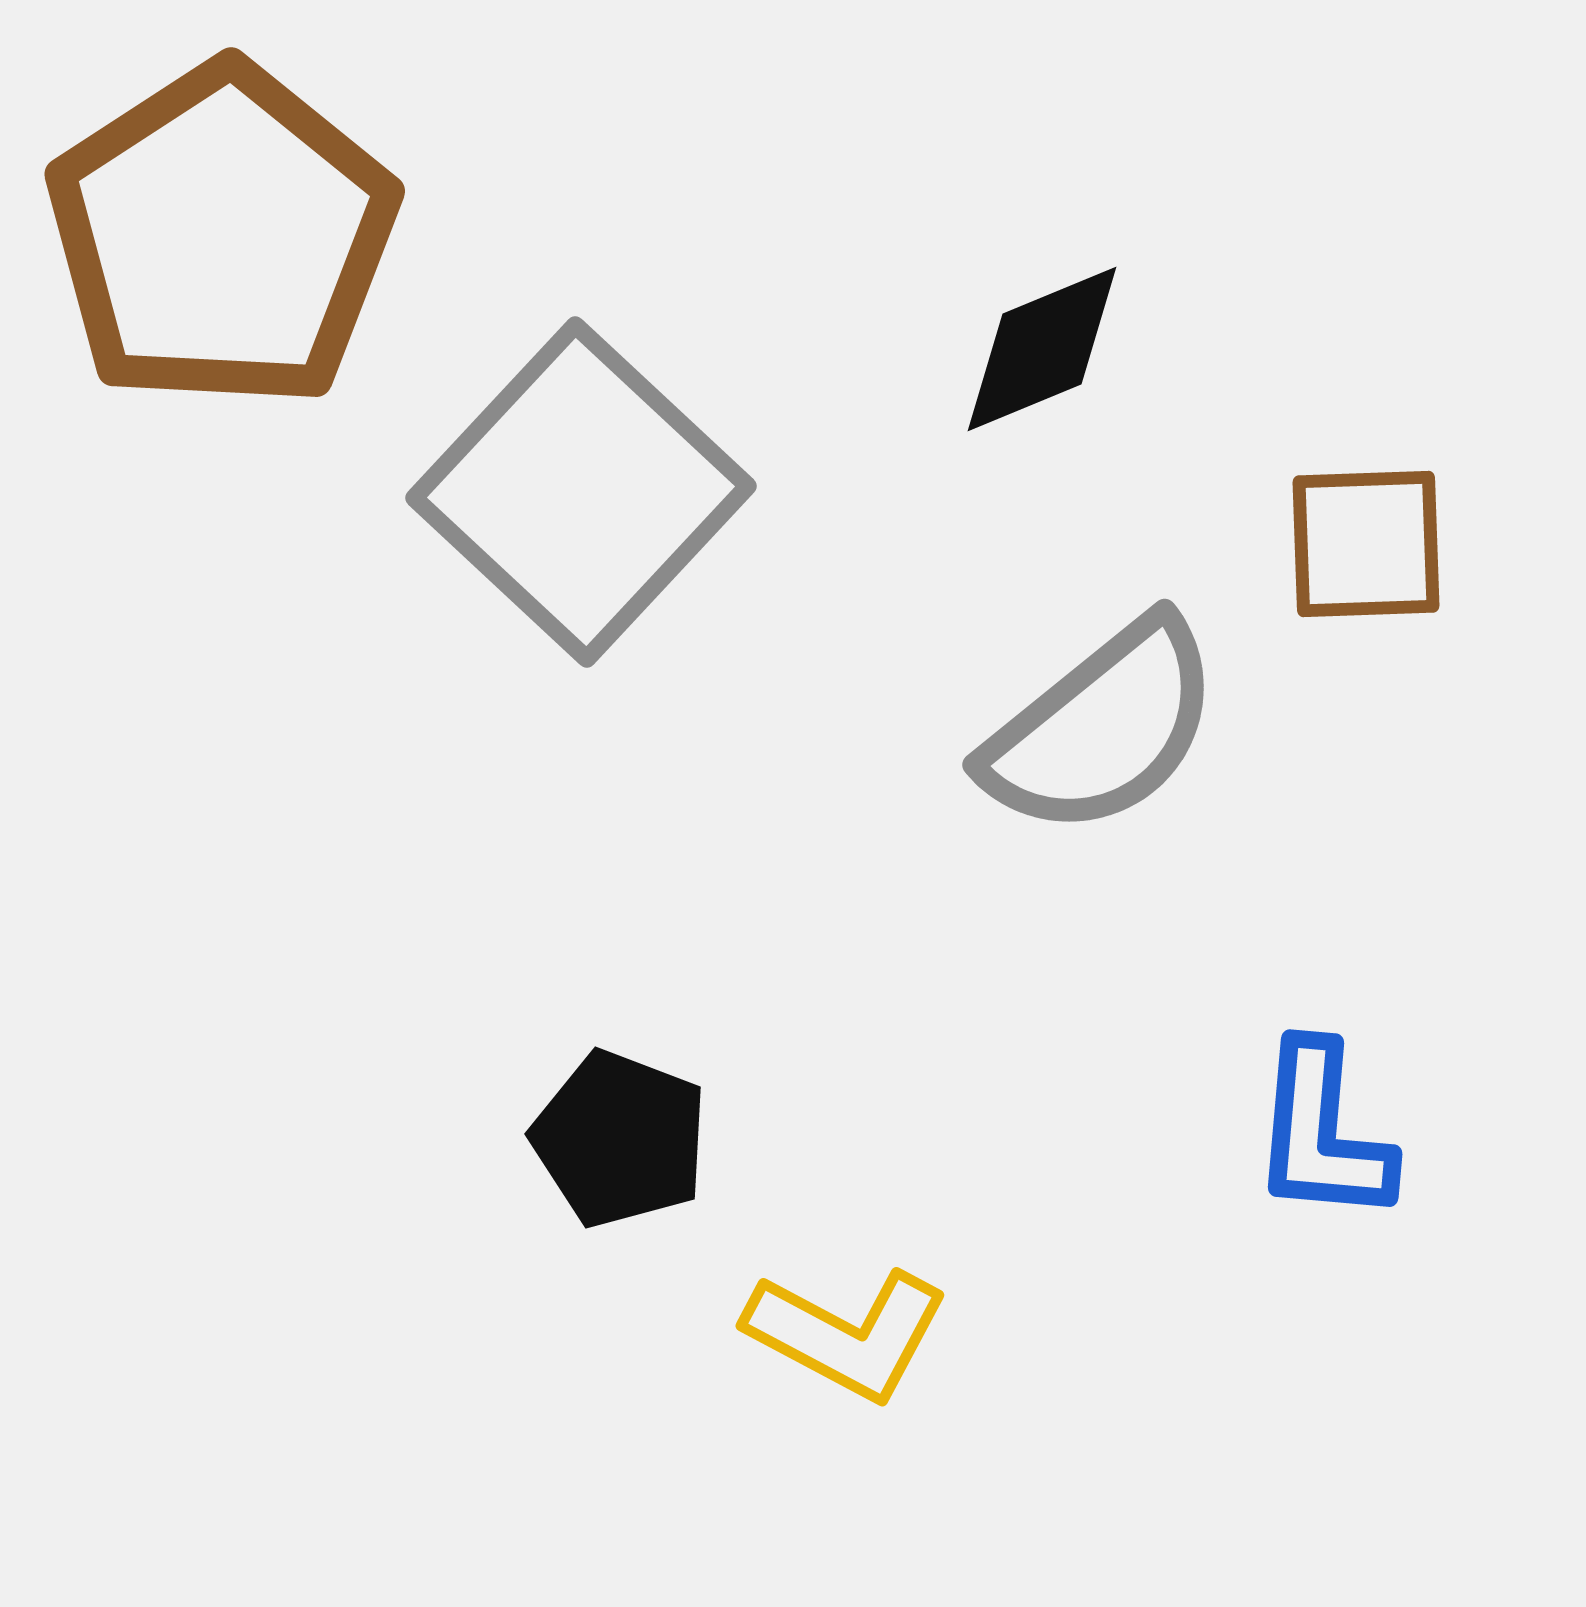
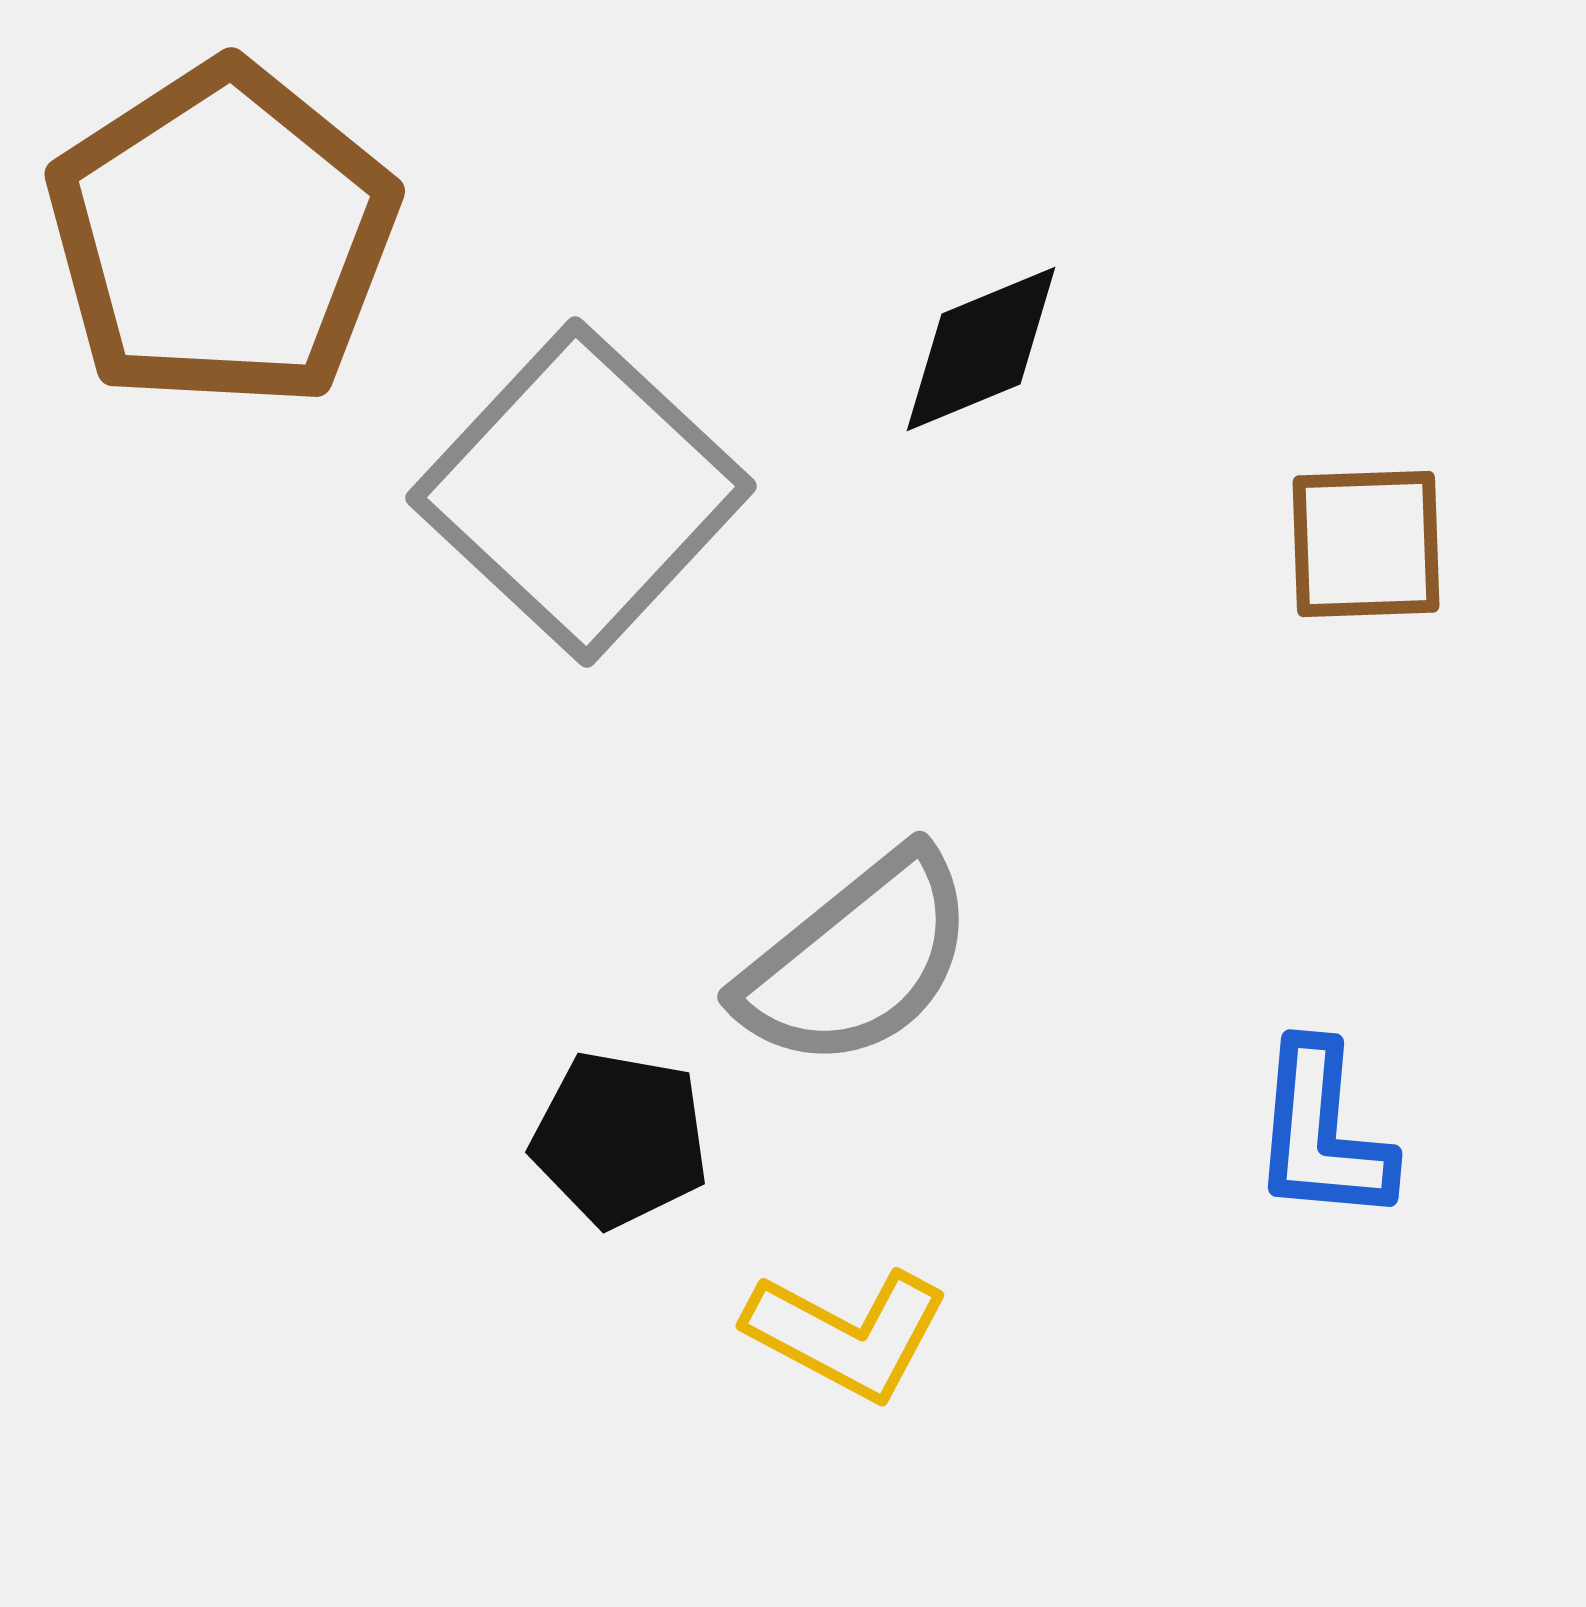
black diamond: moved 61 px left
gray semicircle: moved 245 px left, 232 px down
black pentagon: rotated 11 degrees counterclockwise
